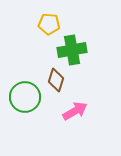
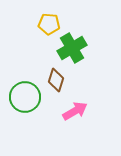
green cross: moved 2 px up; rotated 20 degrees counterclockwise
